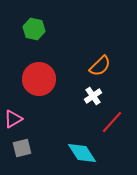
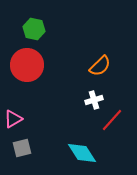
red circle: moved 12 px left, 14 px up
white cross: moved 1 px right, 4 px down; rotated 18 degrees clockwise
red line: moved 2 px up
